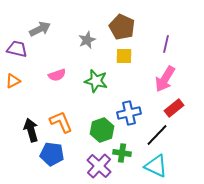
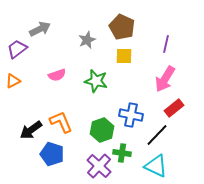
purple trapezoid: rotated 50 degrees counterclockwise
blue cross: moved 2 px right, 2 px down; rotated 25 degrees clockwise
black arrow: rotated 110 degrees counterclockwise
blue pentagon: rotated 10 degrees clockwise
